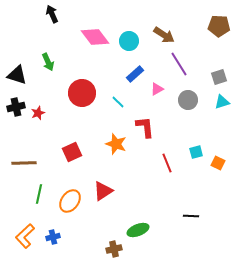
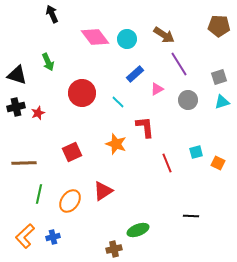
cyan circle: moved 2 px left, 2 px up
